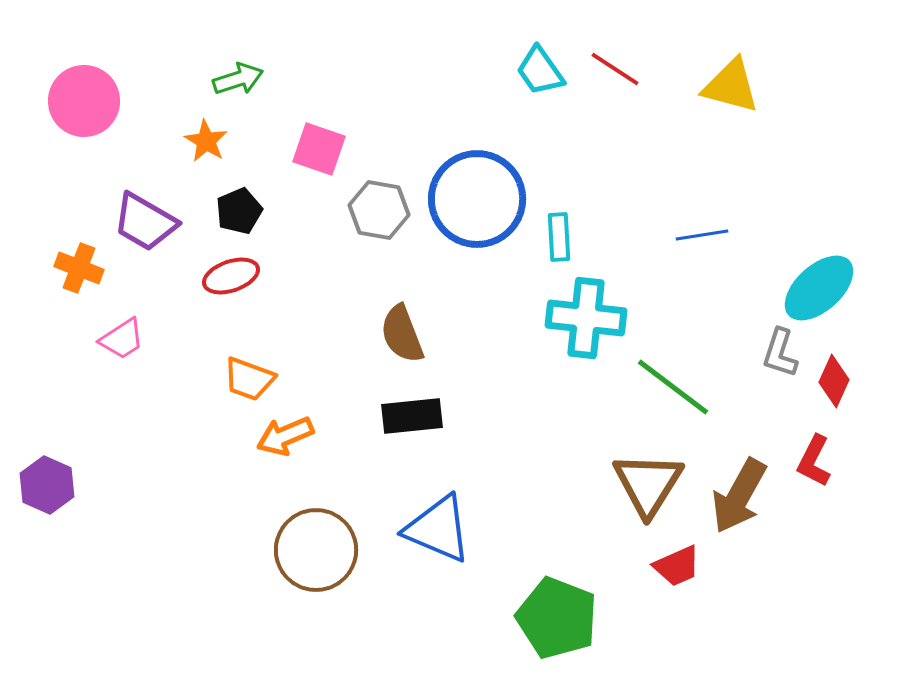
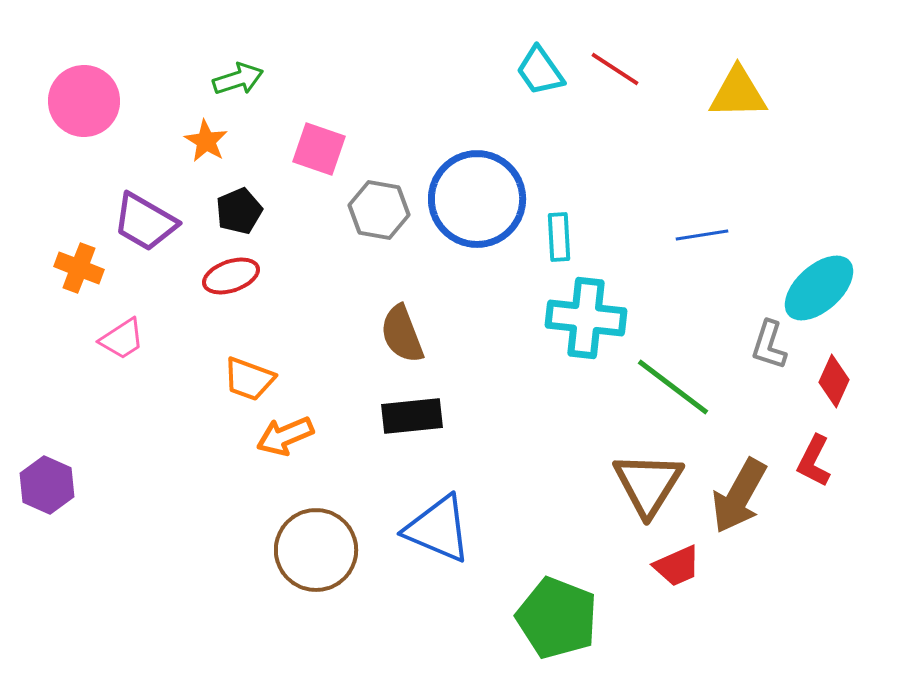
yellow triangle: moved 7 px right, 7 px down; rotated 16 degrees counterclockwise
gray L-shape: moved 11 px left, 8 px up
